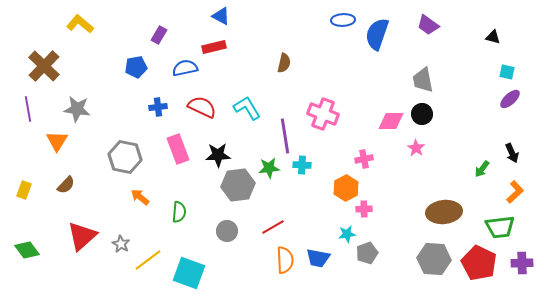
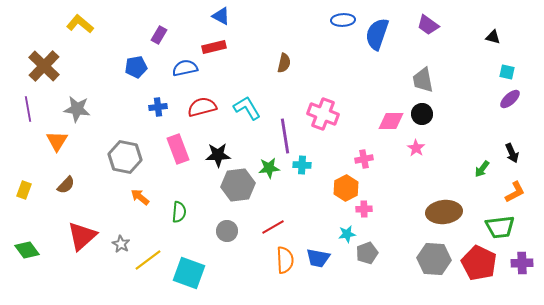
red semicircle at (202, 107): rotated 40 degrees counterclockwise
orange L-shape at (515, 192): rotated 15 degrees clockwise
